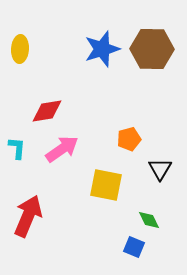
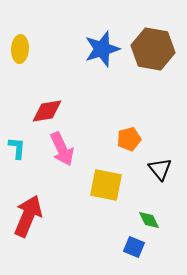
brown hexagon: moved 1 px right; rotated 9 degrees clockwise
pink arrow: rotated 100 degrees clockwise
black triangle: rotated 10 degrees counterclockwise
